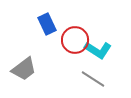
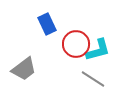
red circle: moved 1 px right, 4 px down
cyan L-shape: rotated 48 degrees counterclockwise
